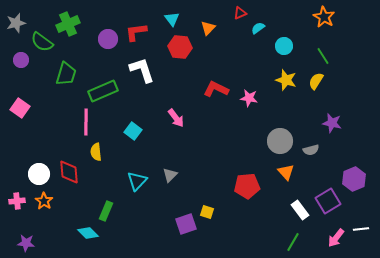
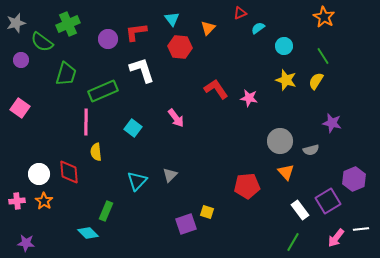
red L-shape at (216, 89): rotated 30 degrees clockwise
cyan square at (133, 131): moved 3 px up
